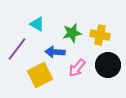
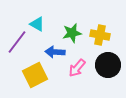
purple line: moved 7 px up
yellow square: moved 5 px left
